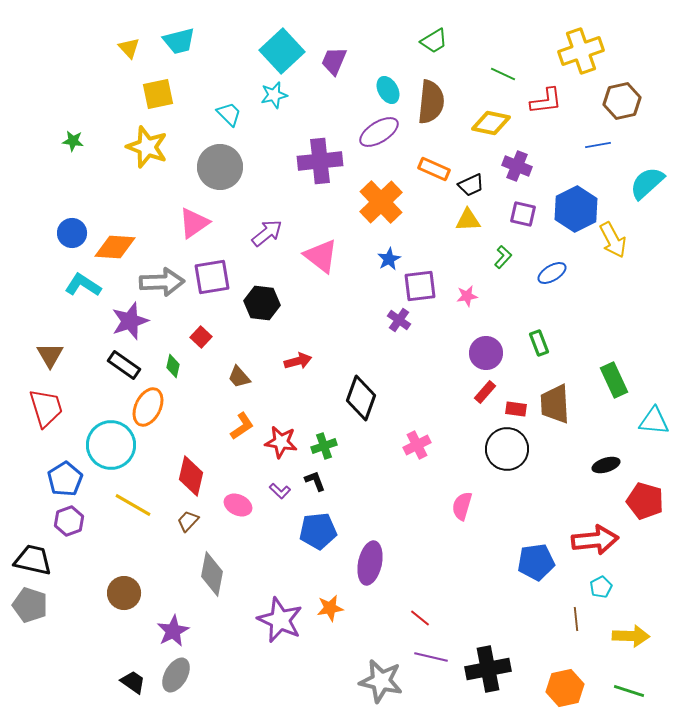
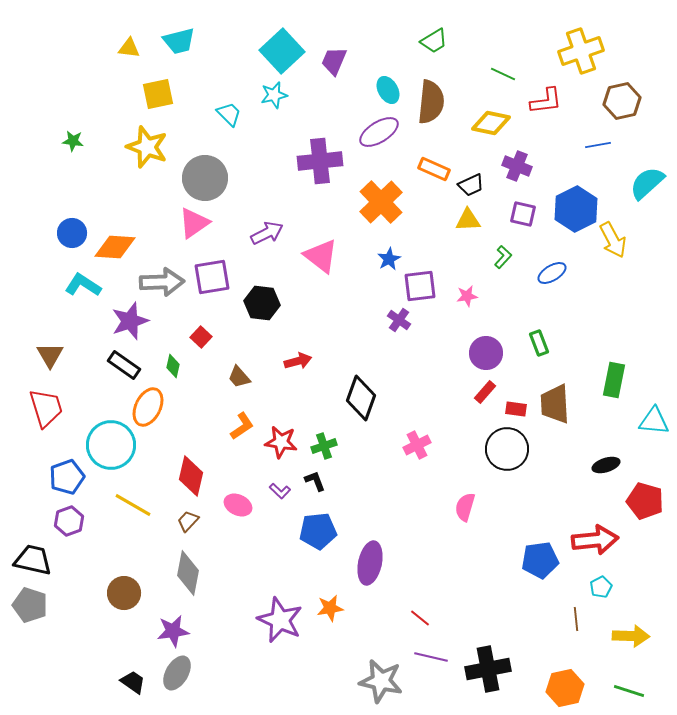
yellow triangle at (129, 48): rotated 40 degrees counterclockwise
gray circle at (220, 167): moved 15 px left, 11 px down
purple arrow at (267, 233): rotated 12 degrees clockwise
green rectangle at (614, 380): rotated 36 degrees clockwise
blue pentagon at (65, 479): moved 2 px right, 2 px up; rotated 12 degrees clockwise
pink semicircle at (462, 506): moved 3 px right, 1 px down
blue pentagon at (536, 562): moved 4 px right, 2 px up
gray diamond at (212, 574): moved 24 px left, 1 px up
purple star at (173, 631): rotated 20 degrees clockwise
gray ellipse at (176, 675): moved 1 px right, 2 px up
